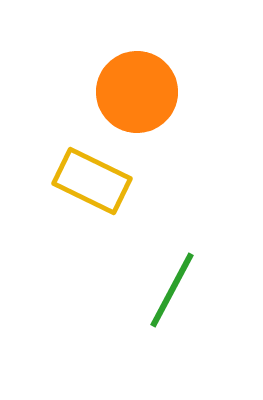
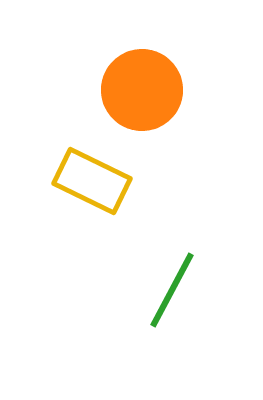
orange circle: moved 5 px right, 2 px up
